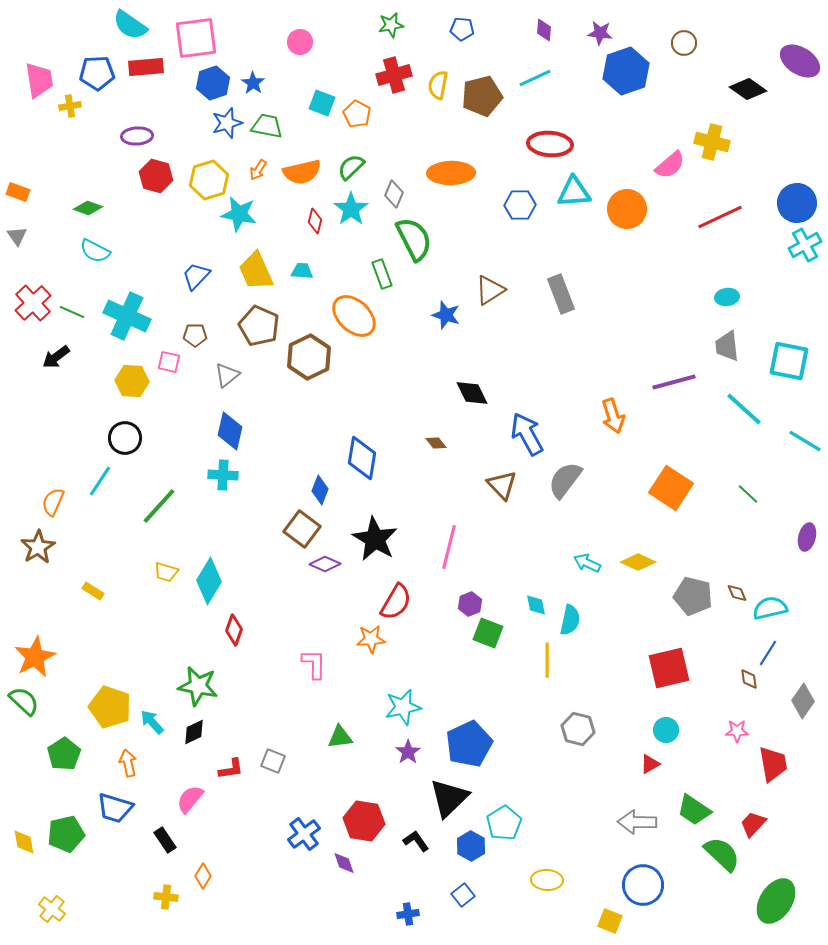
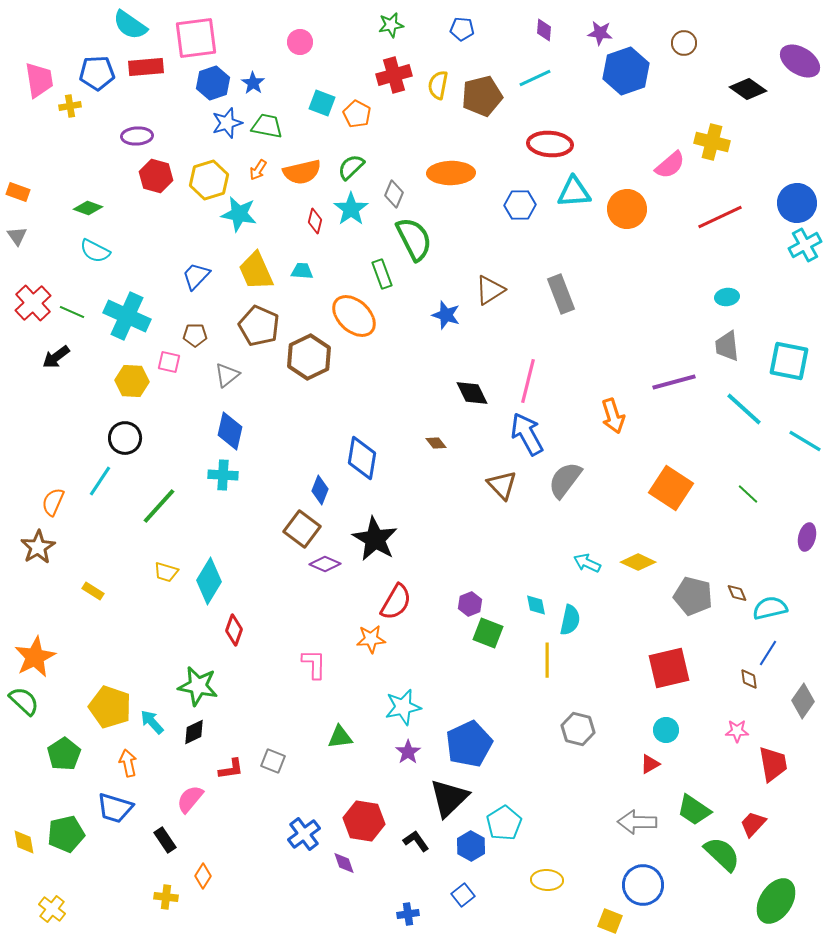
pink line at (449, 547): moved 79 px right, 166 px up
